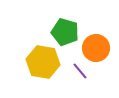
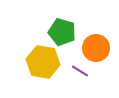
green pentagon: moved 3 px left
purple line: rotated 18 degrees counterclockwise
